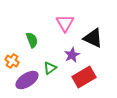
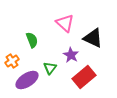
pink triangle: rotated 18 degrees counterclockwise
purple star: moved 1 px left; rotated 14 degrees counterclockwise
orange cross: rotated 24 degrees clockwise
green triangle: rotated 16 degrees counterclockwise
red rectangle: rotated 10 degrees counterclockwise
